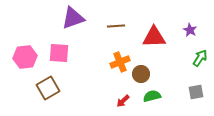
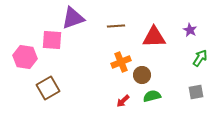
pink square: moved 7 px left, 13 px up
pink hexagon: rotated 15 degrees clockwise
orange cross: moved 1 px right
brown circle: moved 1 px right, 1 px down
